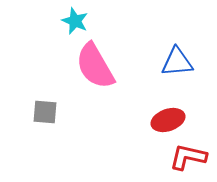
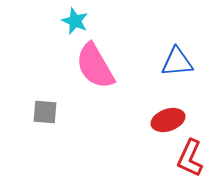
red L-shape: moved 2 px right, 1 px down; rotated 78 degrees counterclockwise
